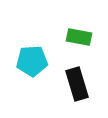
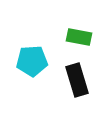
black rectangle: moved 4 px up
